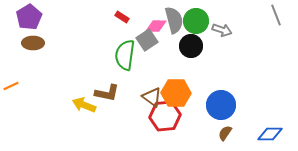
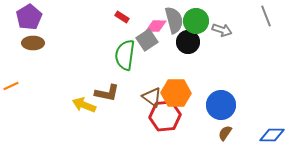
gray line: moved 10 px left, 1 px down
black circle: moved 3 px left, 4 px up
blue diamond: moved 2 px right, 1 px down
